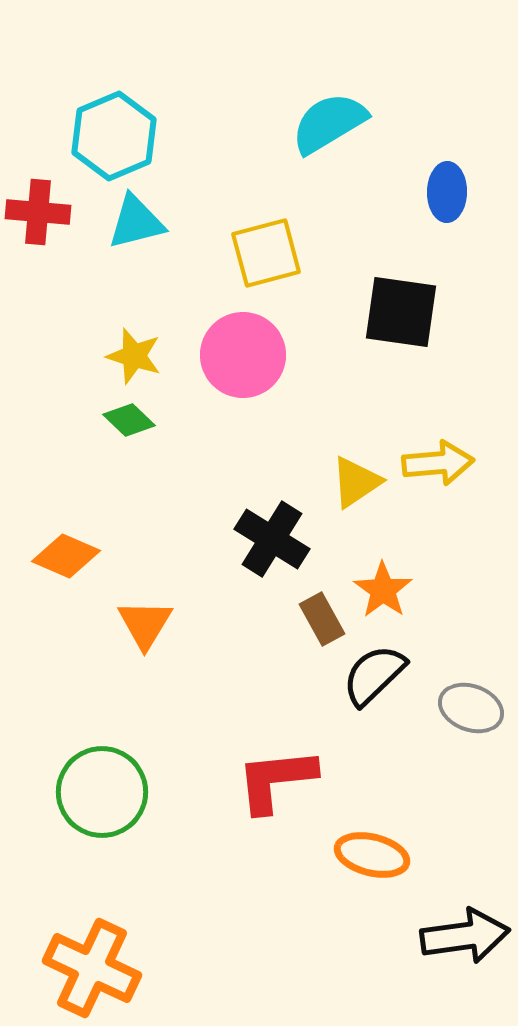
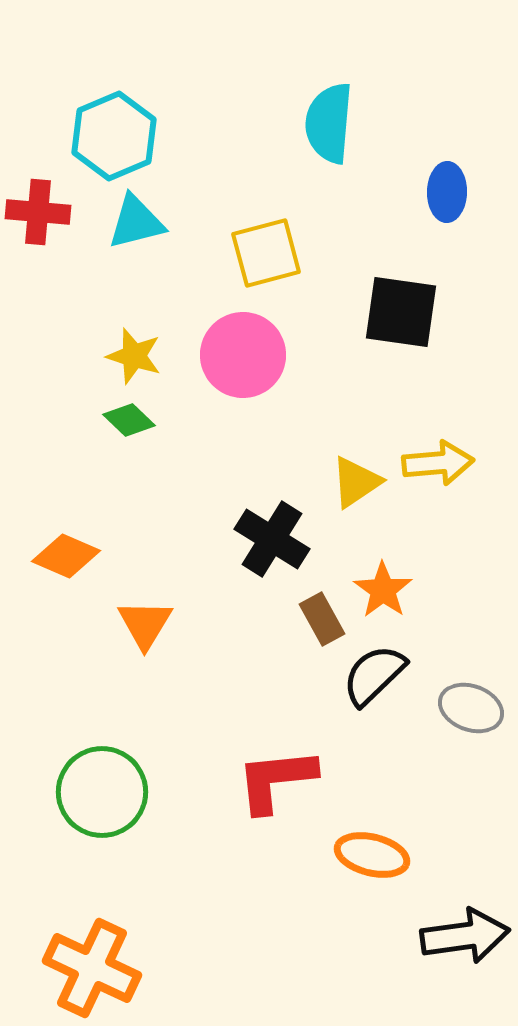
cyan semicircle: rotated 54 degrees counterclockwise
